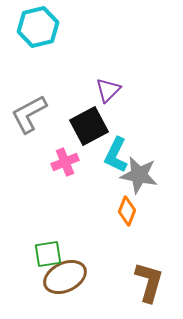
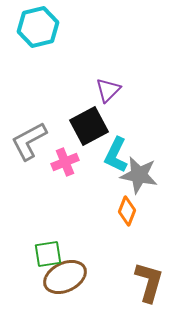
gray L-shape: moved 27 px down
